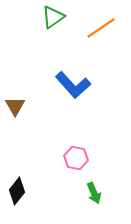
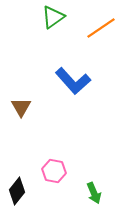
blue L-shape: moved 4 px up
brown triangle: moved 6 px right, 1 px down
pink hexagon: moved 22 px left, 13 px down
